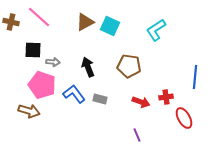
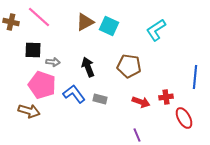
cyan square: moved 1 px left
